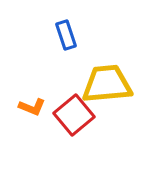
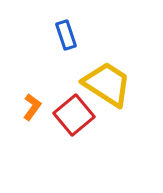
yellow trapezoid: rotated 38 degrees clockwise
orange L-shape: rotated 76 degrees counterclockwise
